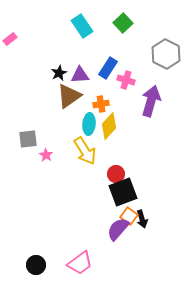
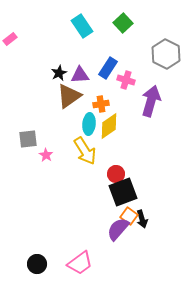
yellow diamond: rotated 12 degrees clockwise
black circle: moved 1 px right, 1 px up
